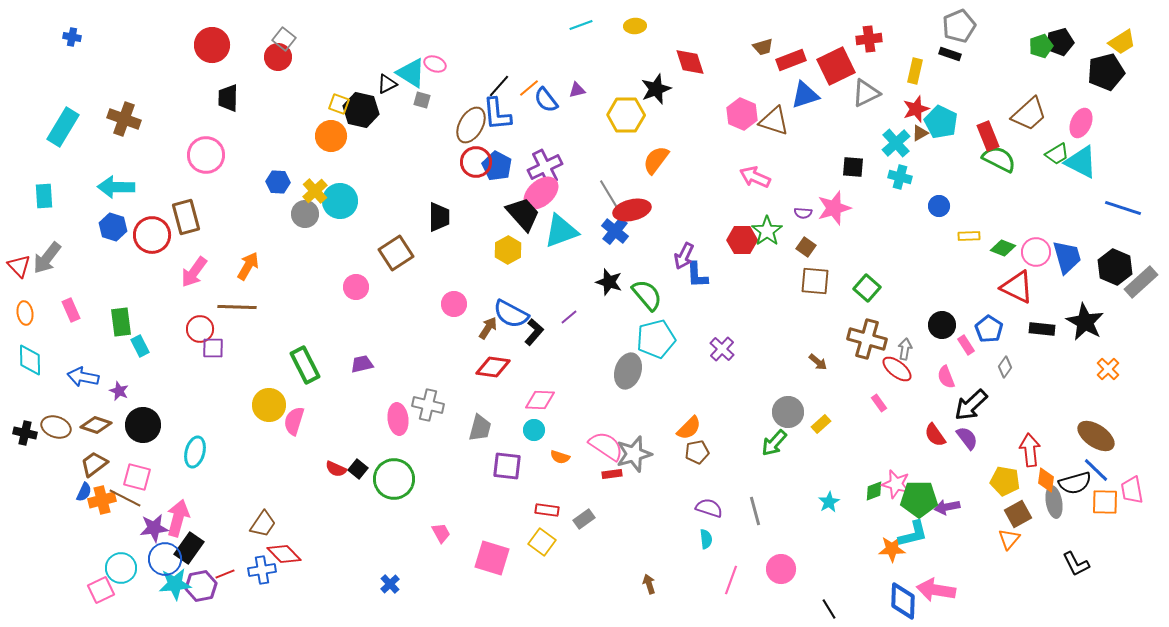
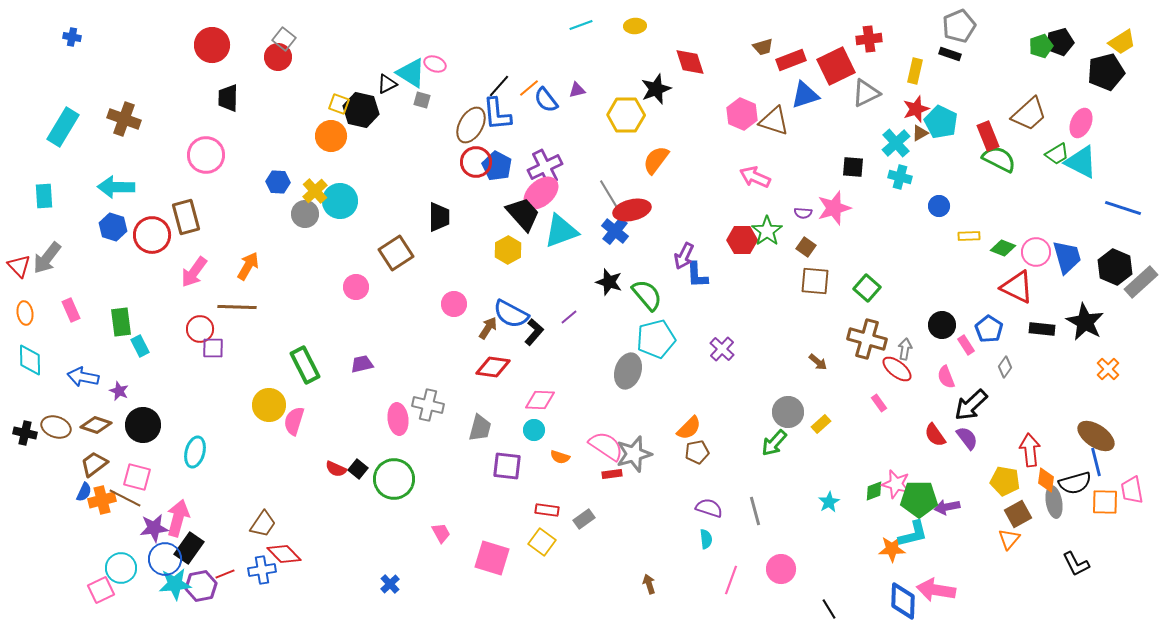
blue line at (1096, 470): moved 8 px up; rotated 32 degrees clockwise
